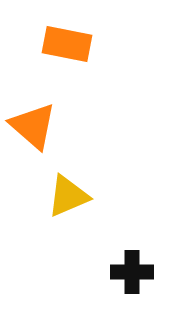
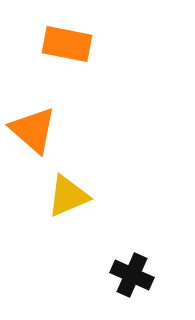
orange triangle: moved 4 px down
black cross: moved 3 px down; rotated 24 degrees clockwise
